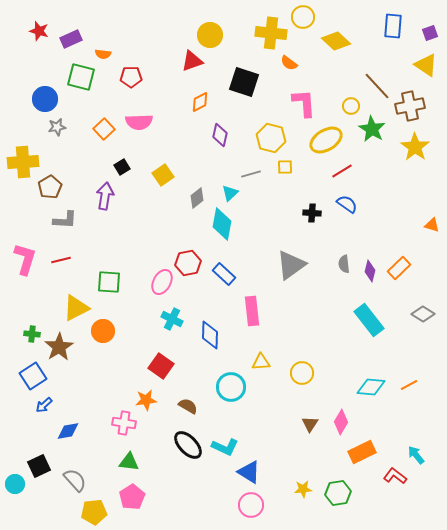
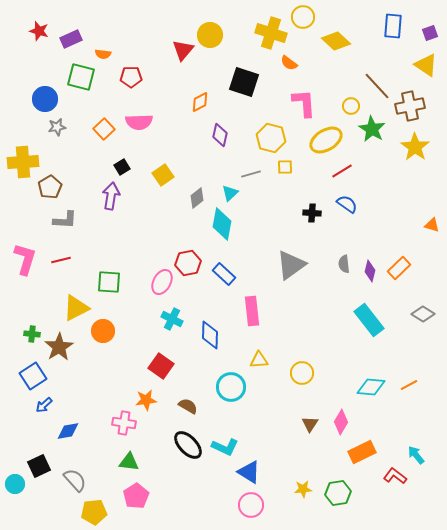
yellow cross at (271, 33): rotated 12 degrees clockwise
red triangle at (192, 61): moved 9 px left, 11 px up; rotated 30 degrees counterclockwise
purple arrow at (105, 196): moved 6 px right
yellow triangle at (261, 362): moved 2 px left, 2 px up
pink pentagon at (132, 497): moved 4 px right, 1 px up
